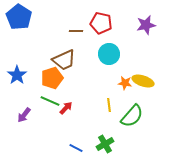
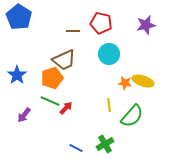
brown line: moved 3 px left
